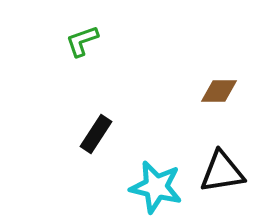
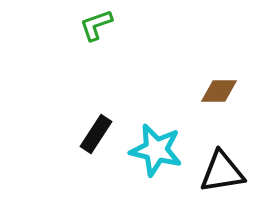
green L-shape: moved 14 px right, 16 px up
cyan star: moved 37 px up
